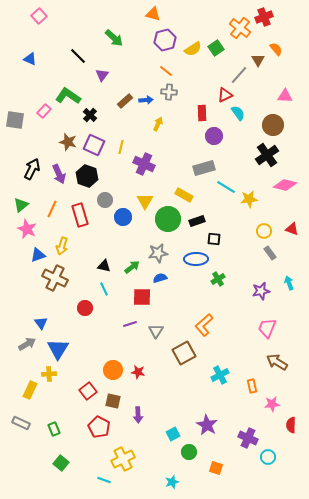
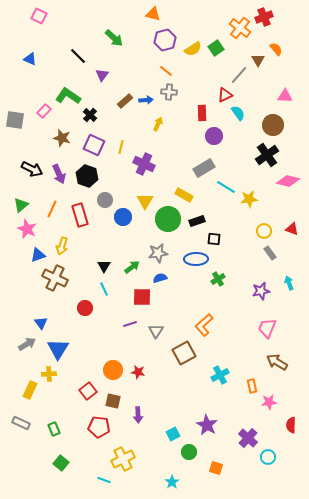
pink square at (39, 16): rotated 21 degrees counterclockwise
brown star at (68, 142): moved 6 px left, 4 px up
gray rectangle at (204, 168): rotated 15 degrees counterclockwise
black arrow at (32, 169): rotated 90 degrees clockwise
pink diamond at (285, 185): moved 3 px right, 4 px up
black triangle at (104, 266): rotated 48 degrees clockwise
pink star at (272, 404): moved 3 px left, 2 px up
red pentagon at (99, 427): rotated 20 degrees counterclockwise
purple cross at (248, 438): rotated 18 degrees clockwise
cyan star at (172, 482): rotated 16 degrees counterclockwise
